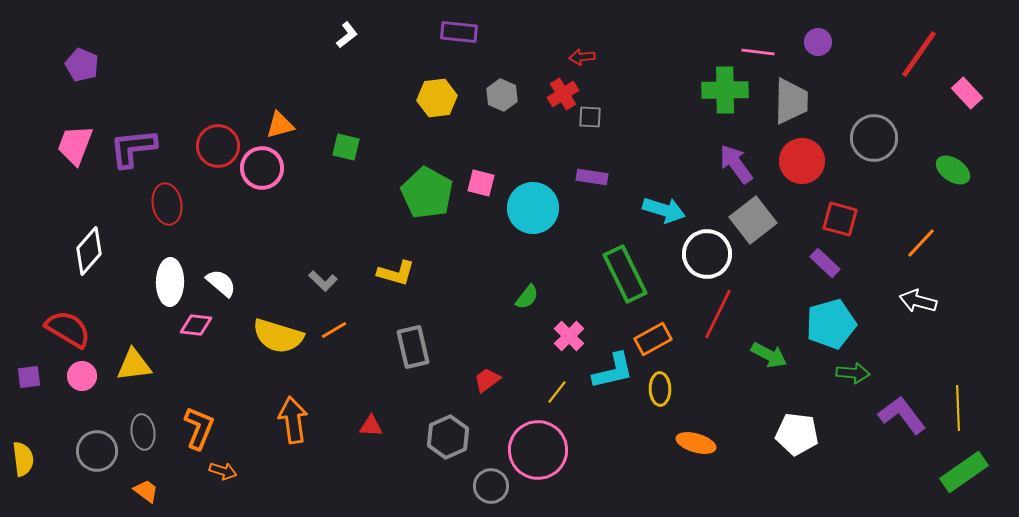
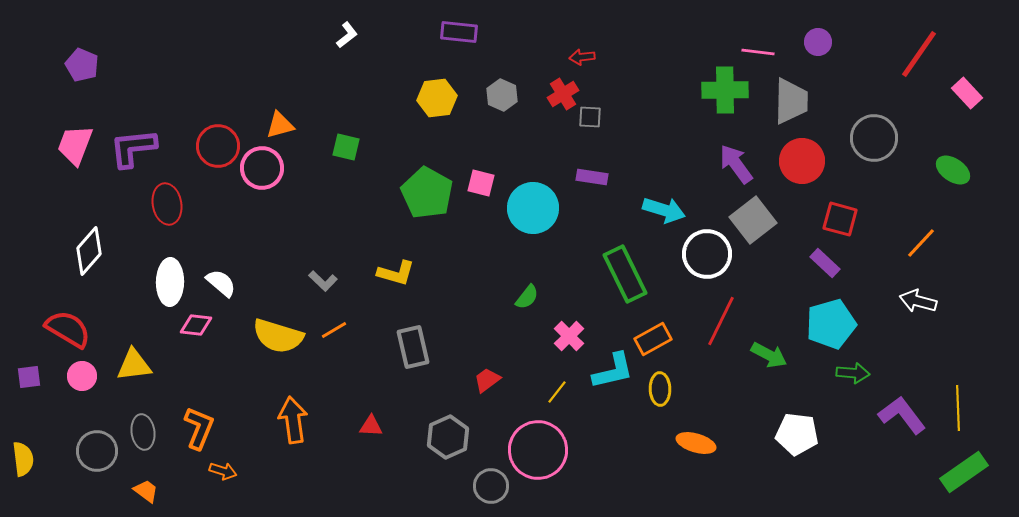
red line at (718, 314): moved 3 px right, 7 px down
